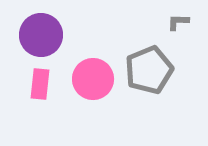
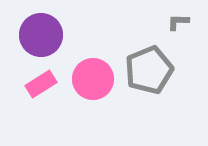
pink rectangle: moved 1 px right; rotated 52 degrees clockwise
